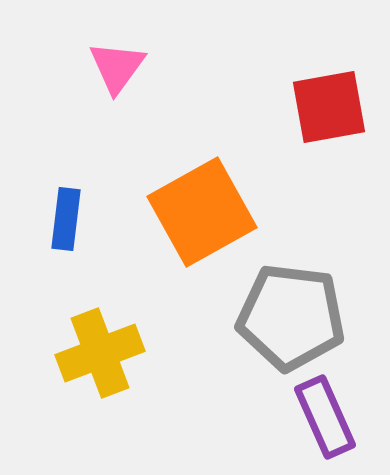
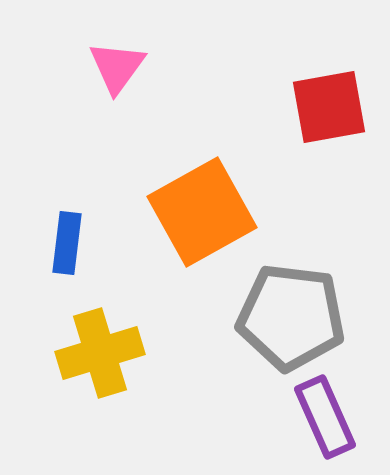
blue rectangle: moved 1 px right, 24 px down
yellow cross: rotated 4 degrees clockwise
